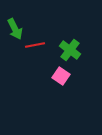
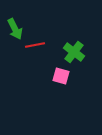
green cross: moved 4 px right, 2 px down
pink square: rotated 18 degrees counterclockwise
